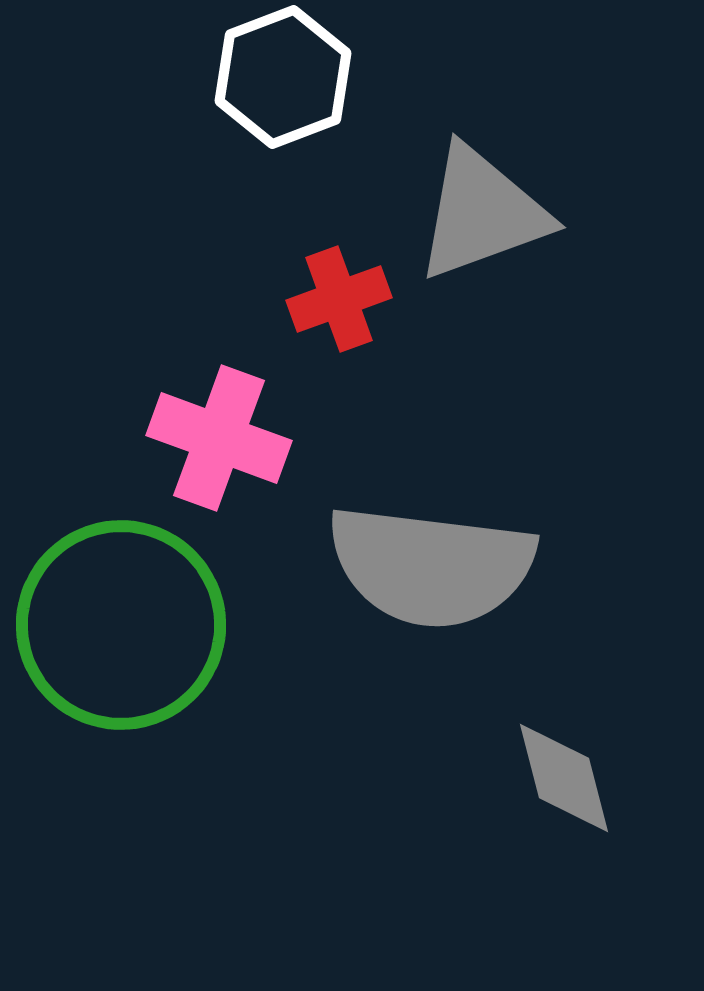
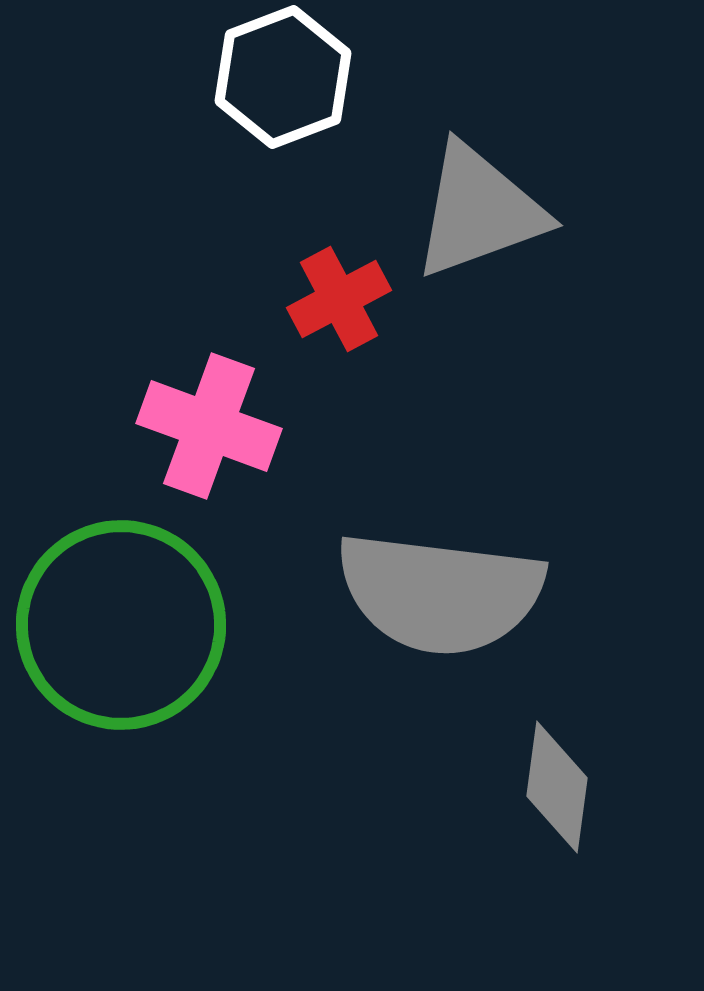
gray triangle: moved 3 px left, 2 px up
red cross: rotated 8 degrees counterclockwise
pink cross: moved 10 px left, 12 px up
gray semicircle: moved 9 px right, 27 px down
gray diamond: moved 7 px left, 9 px down; rotated 22 degrees clockwise
